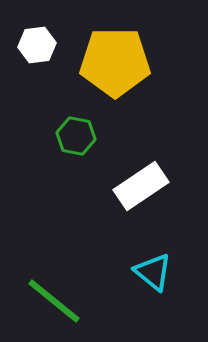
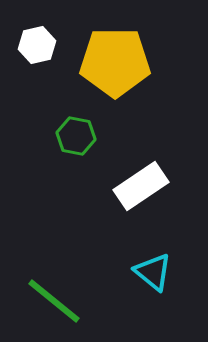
white hexagon: rotated 6 degrees counterclockwise
